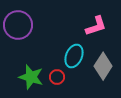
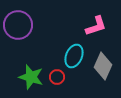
gray diamond: rotated 8 degrees counterclockwise
